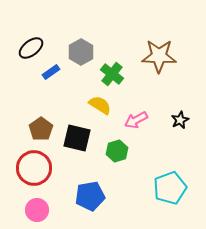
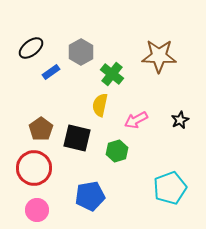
yellow semicircle: rotated 110 degrees counterclockwise
